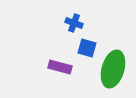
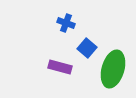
blue cross: moved 8 px left
blue square: rotated 24 degrees clockwise
